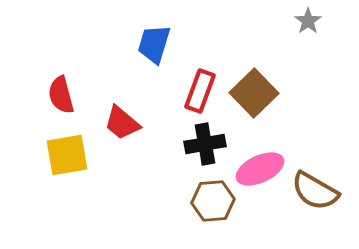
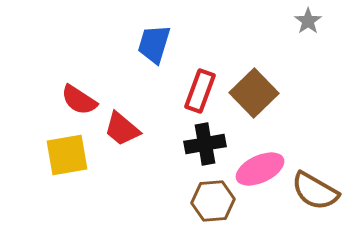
red semicircle: moved 18 px right, 5 px down; rotated 42 degrees counterclockwise
red trapezoid: moved 6 px down
